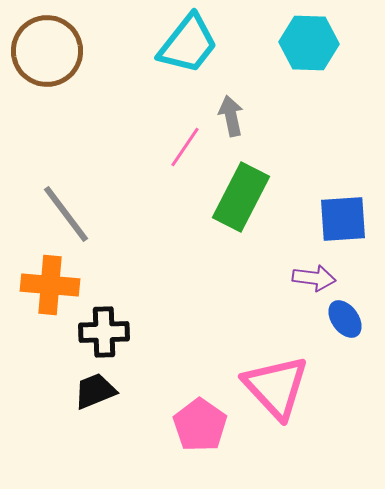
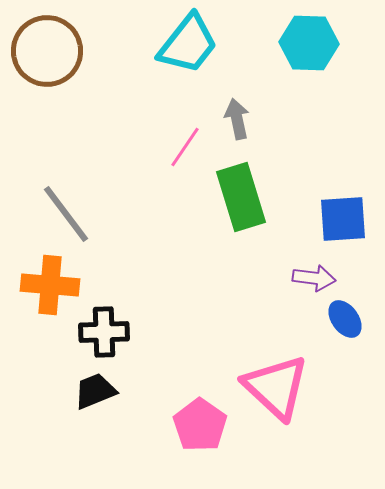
gray arrow: moved 6 px right, 3 px down
green rectangle: rotated 44 degrees counterclockwise
pink triangle: rotated 4 degrees counterclockwise
